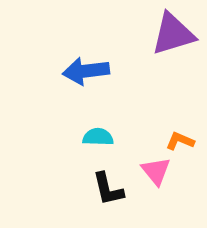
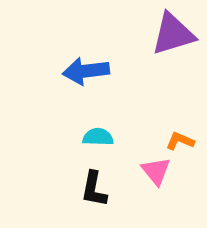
black L-shape: moved 14 px left; rotated 24 degrees clockwise
